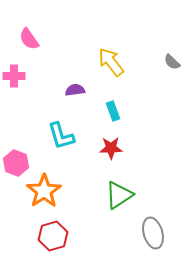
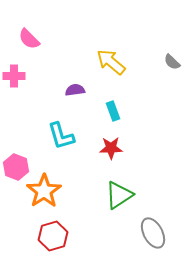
pink semicircle: rotated 10 degrees counterclockwise
yellow arrow: rotated 12 degrees counterclockwise
pink hexagon: moved 4 px down
gray ellipse: rotated 12 degrees counterclockwise
